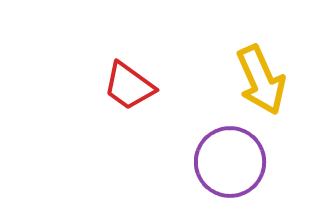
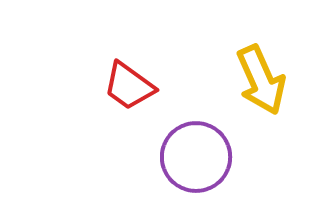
purple circle: moved 34 px left, 5 px up
